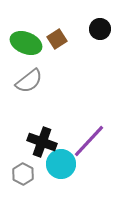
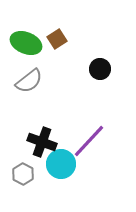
black circle: moved 40 px down
